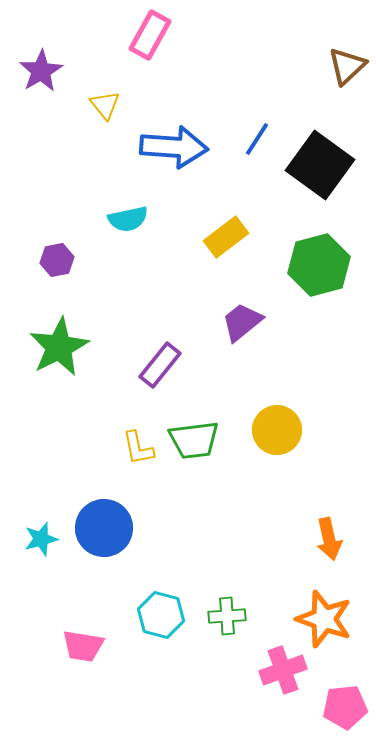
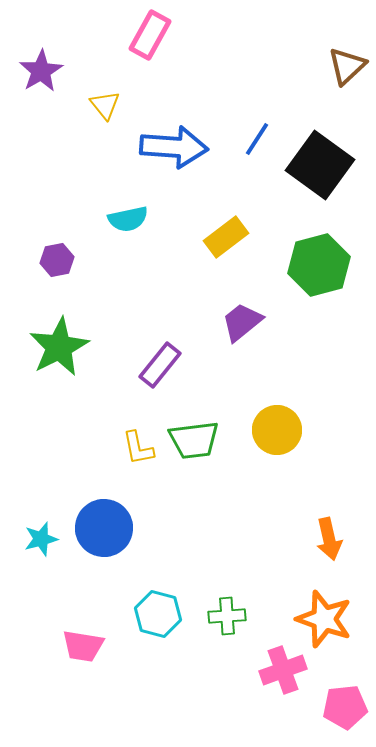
cyan hexagon: moved 3 px left, 1 px up
